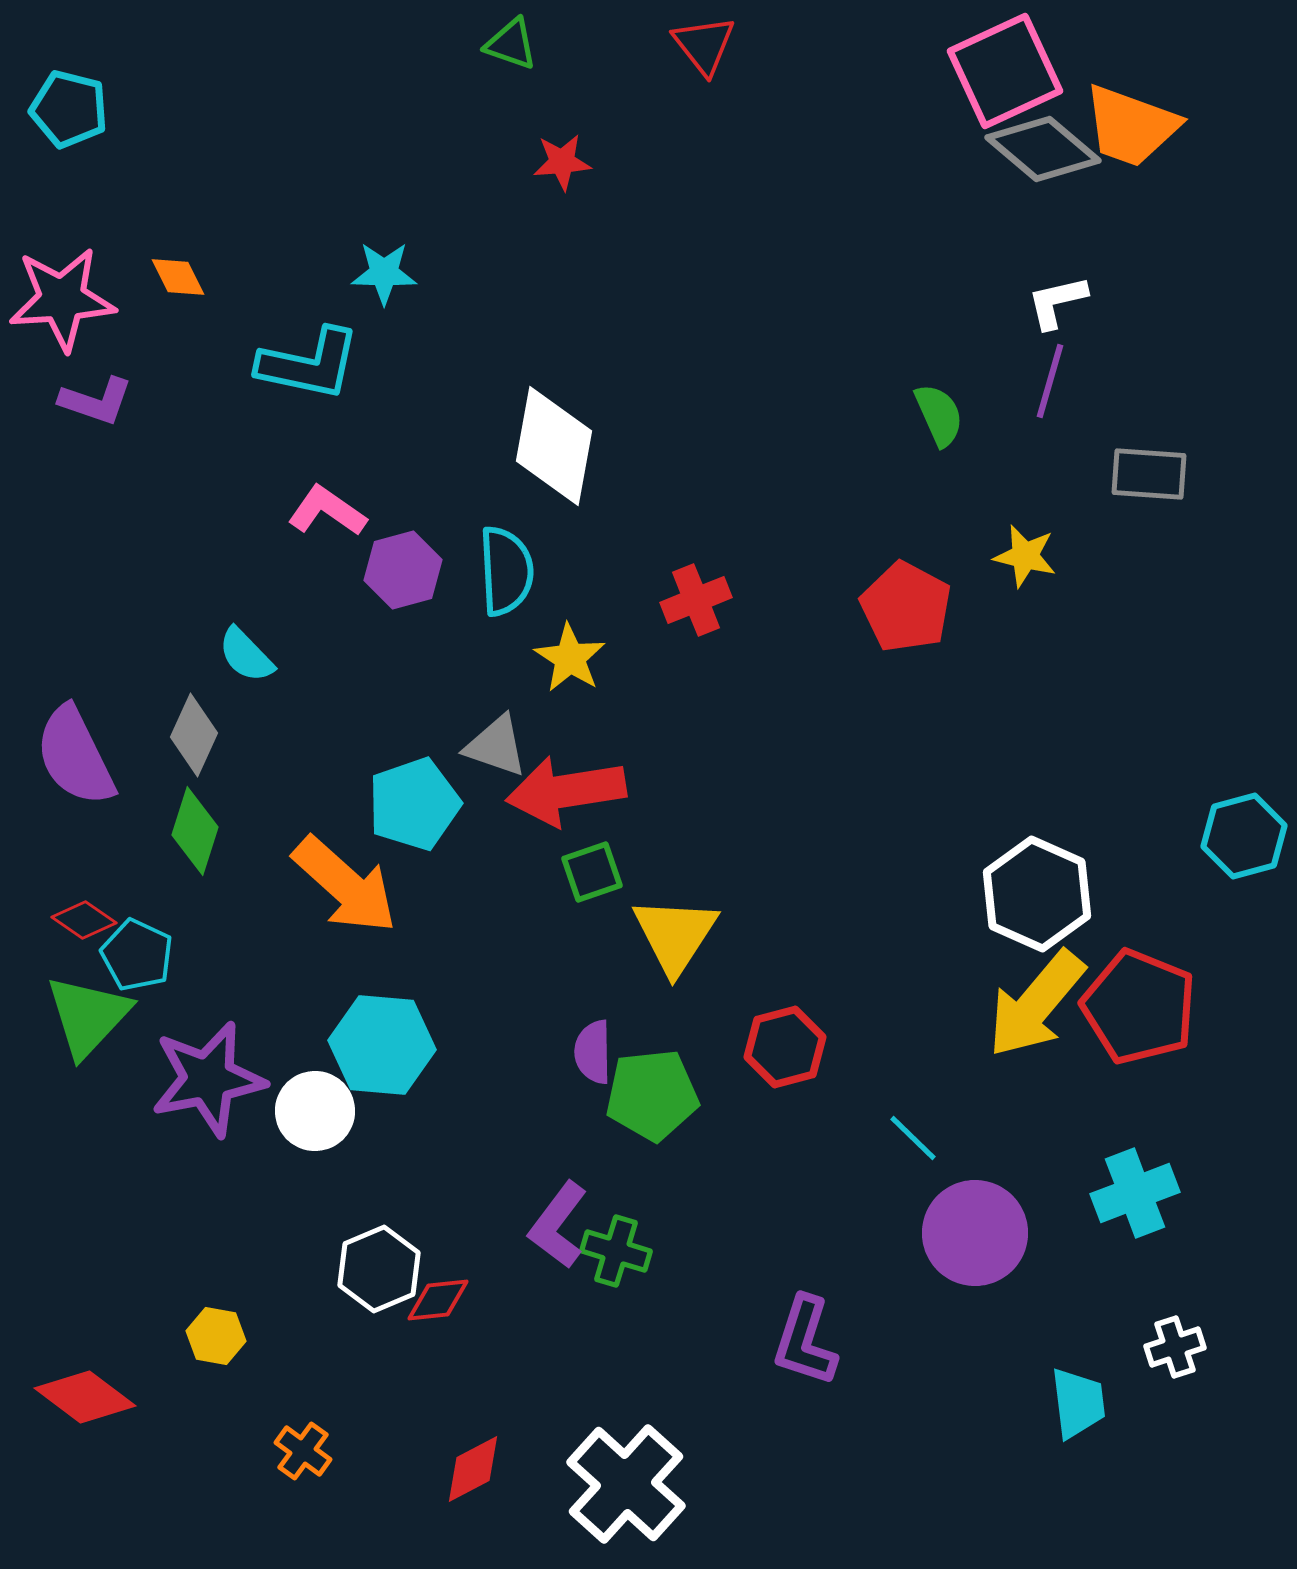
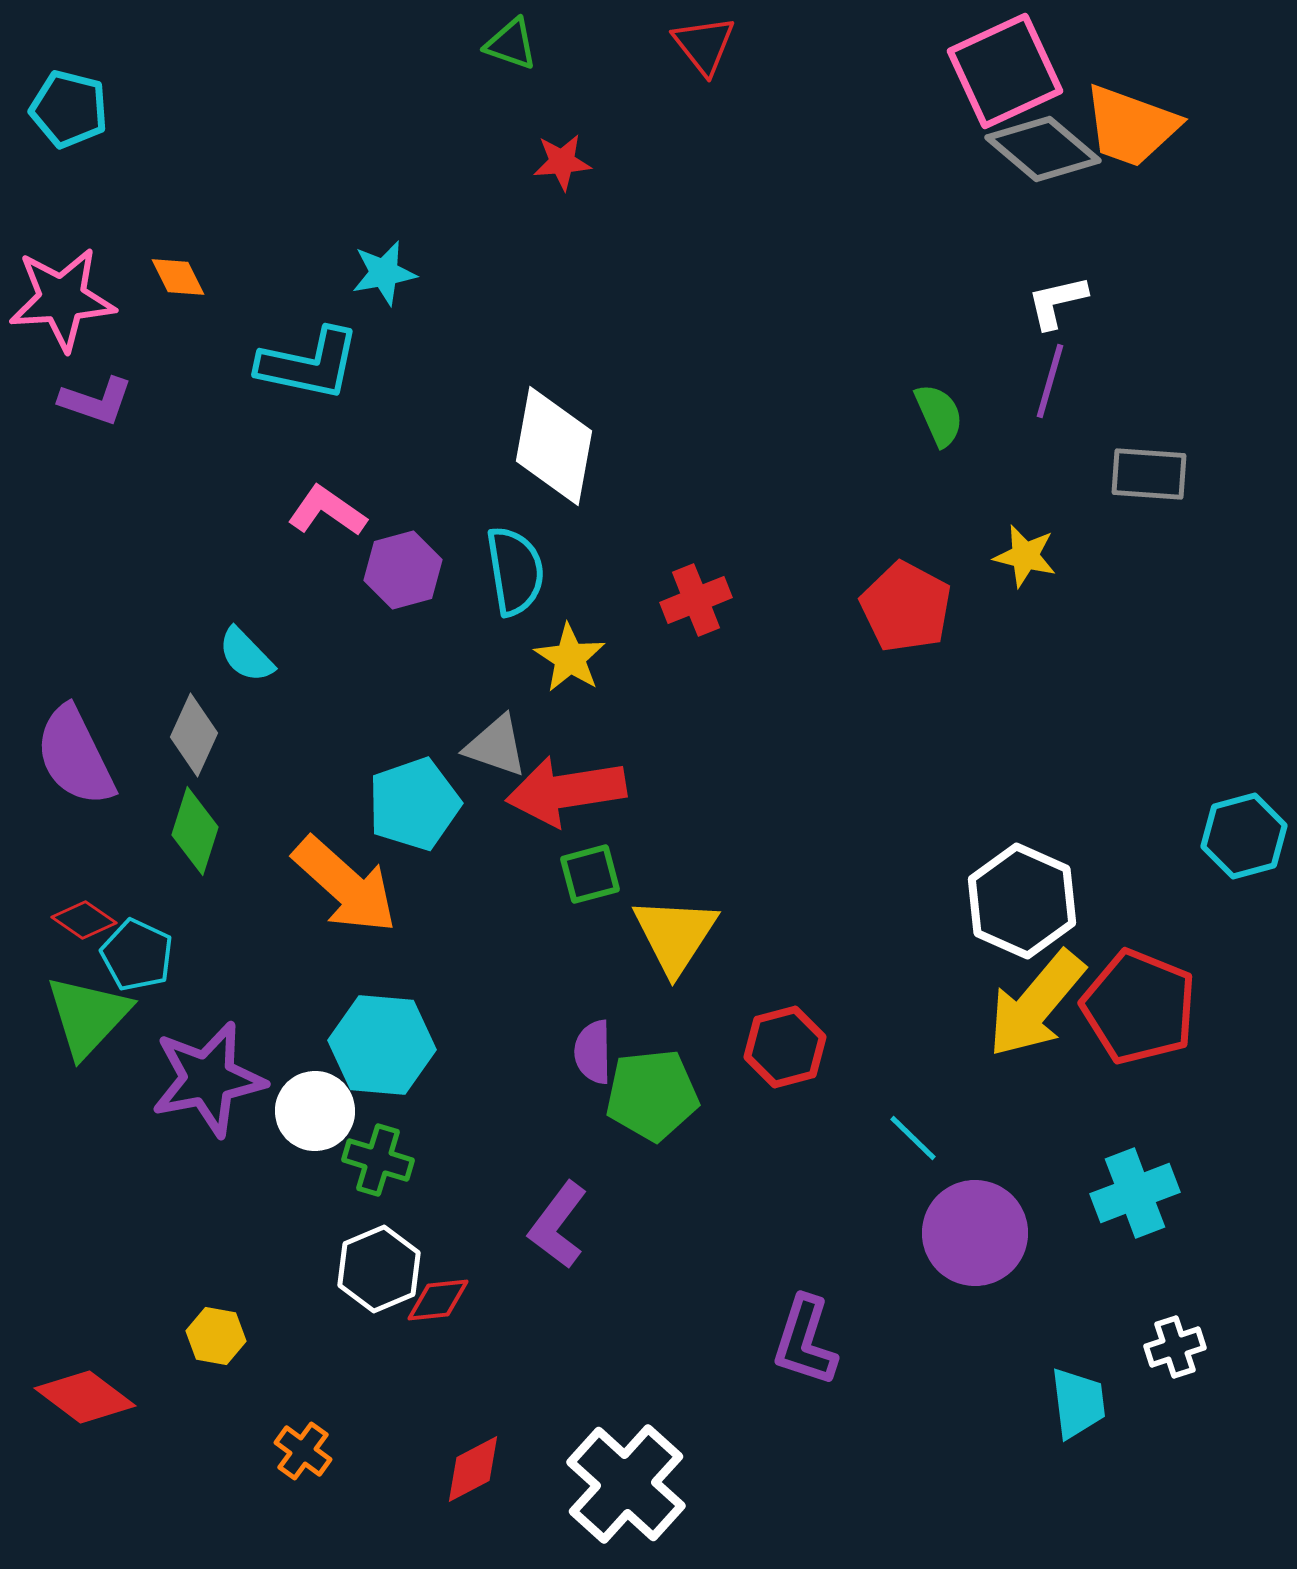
cyan star at (384, 273): rotated 12 degrees counterclockwise
cyan semicircle at (506, 571): moved 9 px right; rotated 6 degrees counterclockwise
green square at (592, 872): moved 2 px left, 2 px down; rotated 4 degrees clockwise
white hexagon at (1037, 894): moved 15 px left, 7 px down
green cross at (616, 1251): moved 238 px left, 91 px up
